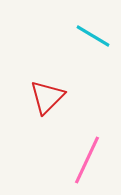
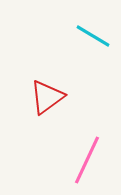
red triangle: rotated 9 degrees clockwise
